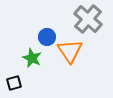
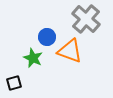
gray cross: moved 2 px left
orange triangle: rotated 36 degrees counterclockwise
green star: moved 1 px right
